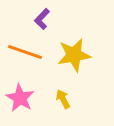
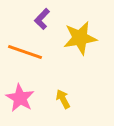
yellow star: moved 6 px right, 17 px up
